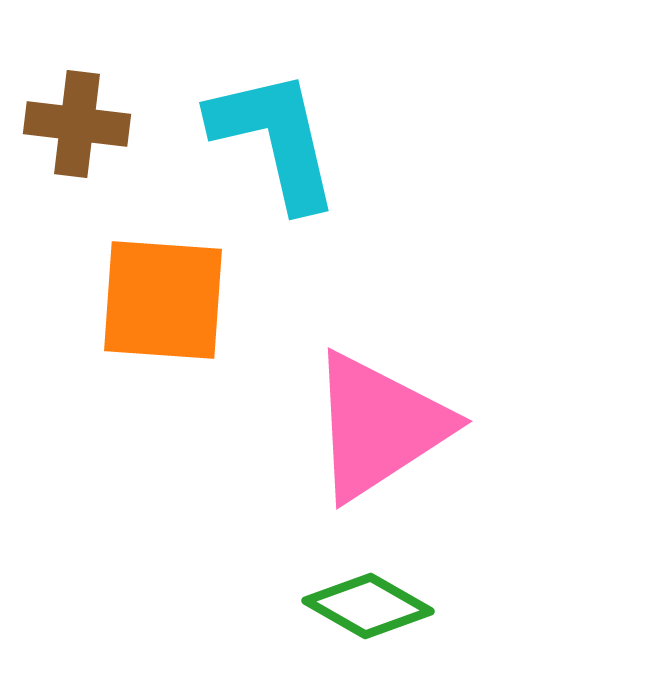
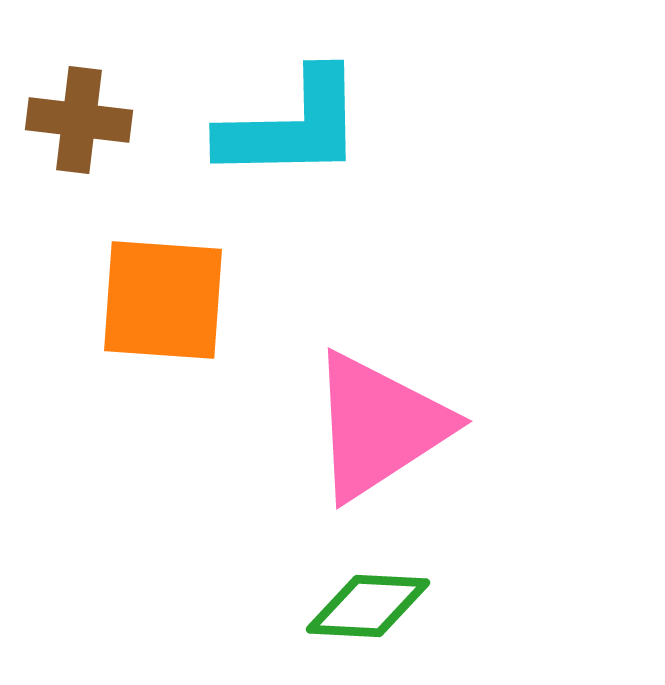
brown cross: moved 2 px right, 4 px up
cyan L-shape: moved 17 px right, 13 px up; rotated 102 degrees clockwise
green diamond: rotated 27 degrees counterclockwise
